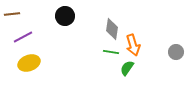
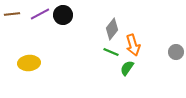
black circle: moved 2 px left, 1 px up
gray diamond: rotated 30 degrees clockwise
purple line: moved 17 px right, 23 px up
green line: rotated 14 degrees clockwise
yellow ellipse: rotated 15 degrees clockwise
